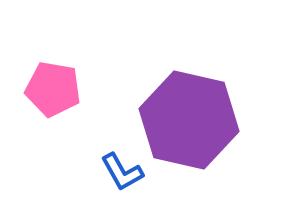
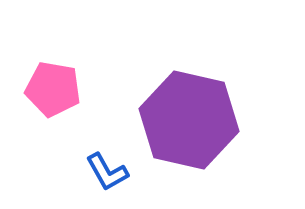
blue L-shape: moved 15 px left
